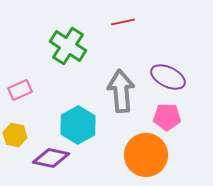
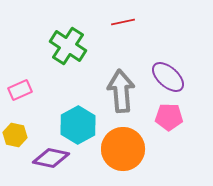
purple ellipse: rotated 16 degrees clockwise
pink pentagon: moved 2 px right
orange circle: moved 23 px left, 6 px up
